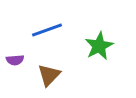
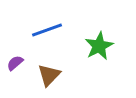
purple semicircle: moved 3 px down; rotated 144 degrees clockwise
